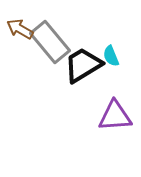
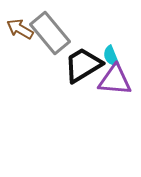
gray rectangle: moved 9 px up
purple triangle: moved 36 px up; rotated 9 degrees clockwise
